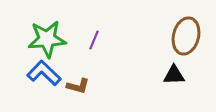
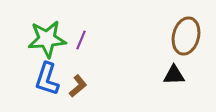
purple line: moved 13 px left
blue L-shape: moved 3 px right, 6 px down; rotated 116 degrees counterclockwise
brown L-shape: rotated 55 degrees counterclockwise
